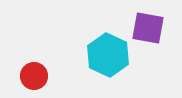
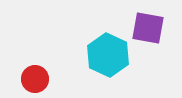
red circle: moved 1 px right, 3 px down
